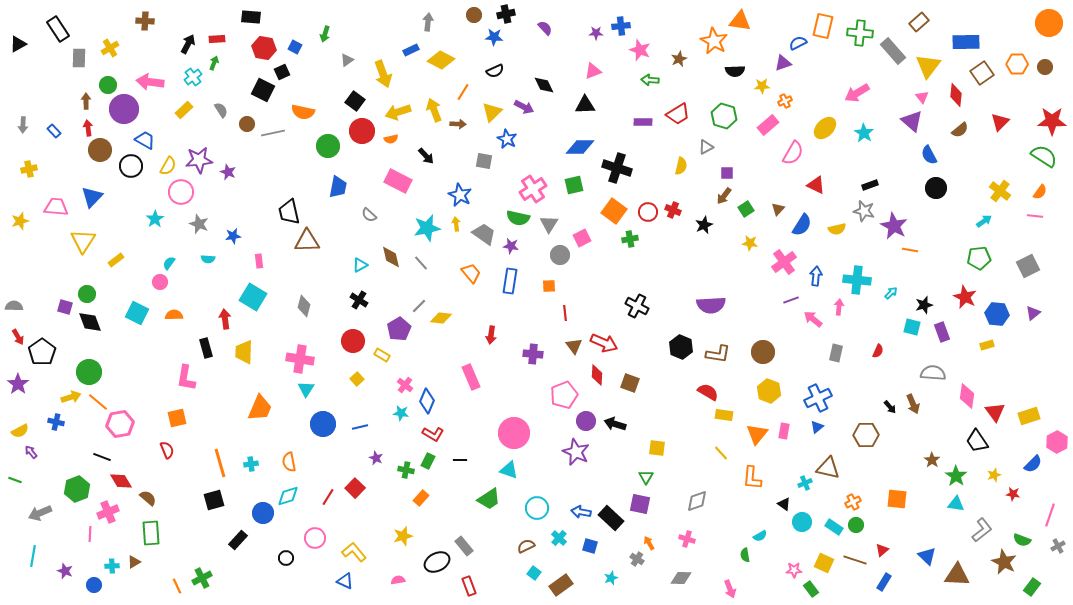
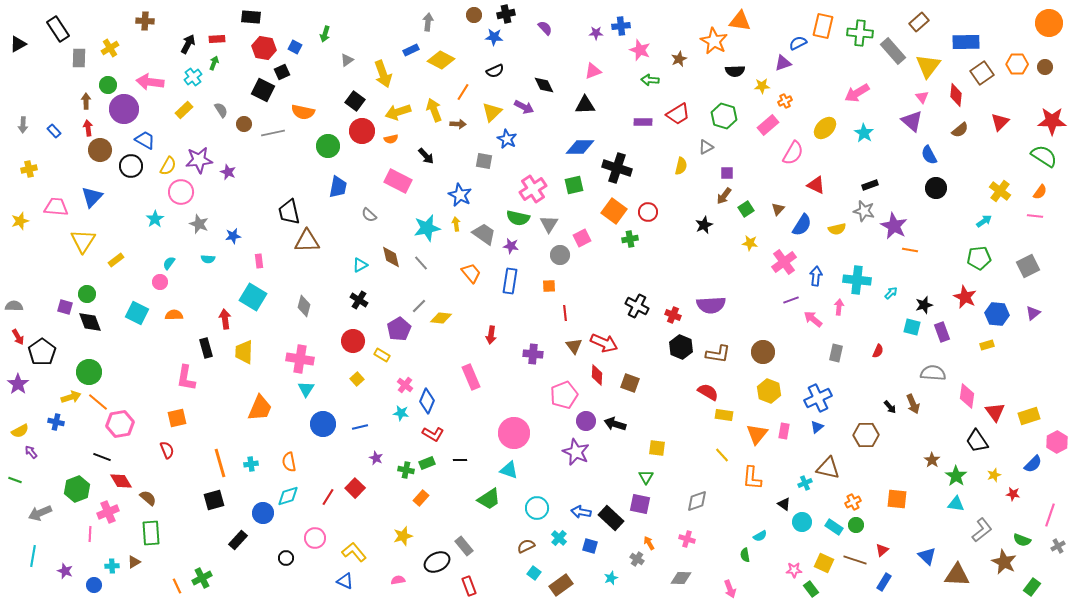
brown circle at (247, 124): moved 3 px left
red cross at (673, 210): moved 105 px down
yellow line at (721, 453): moved 1 px right, 2 px down
green rectangle at (428, 461): moved 1 px left, 2 px down; rotated 42 degrees clockwise
